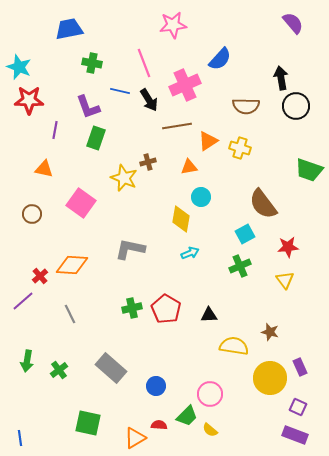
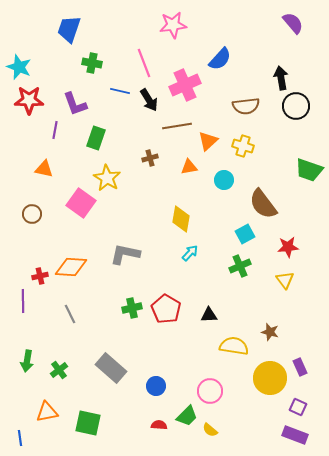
blue trapezoid at (69, 29): rotated 60 degrees counterclockwise
brown semicircle at (246, 106): rotated 8 degrees counterclockwise
purple L-shape at (88, 107): moved 13 px left, 3 px up
orange triangle at (208, 141): rotated 10 degrees counterclockwise
yellow cross at (240, 148): moved 3 px right, 2 px up
brown cross at (148, 162): moved 2 px right, 4 px up
yellow star at (124, 178): moved 17 px left; rotated 8 degrees clockwise
cyan circle at (201, 197): moved 23 px right, 17 px up
gray L-shape at (130, 249): moved 5 px left, 5 px down
cyan arrow at (190, 253): rotated 24 degrees counterclockwise
orange diamond at (72, 265): moved 1 px left, 2 px down
red cross at (40, 276): rotated 28 degrees clockwise
purple line at (23, 301): rotated 50 degrees counterclockwise
pink circle at (210, 394): moved 3 px up
orange triangle at (135, 438): moved 88 px left, 26 px up; rotated 20 degrees clockwise
